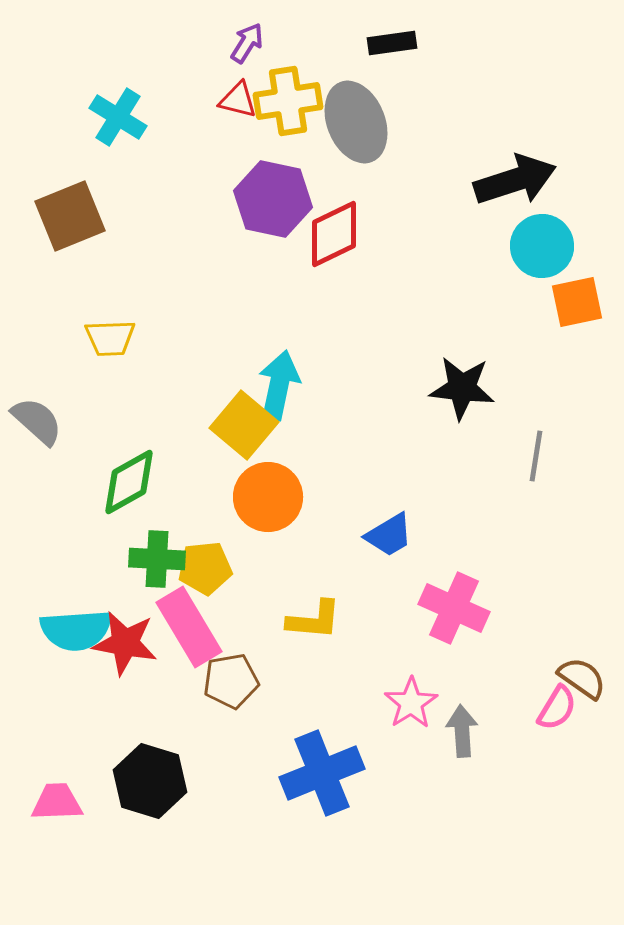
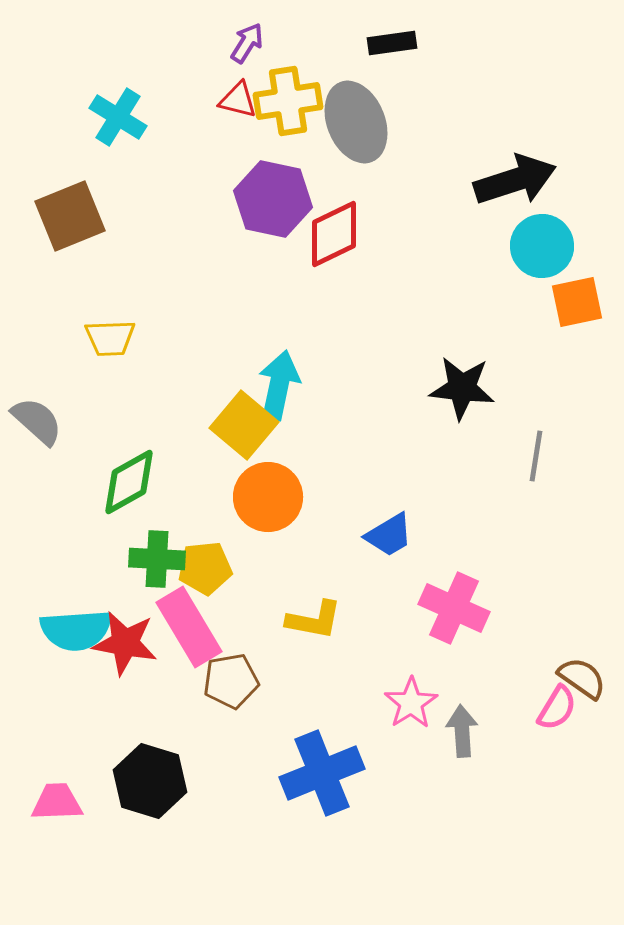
yellow L-shape: rotated 6 degrees clockwise
